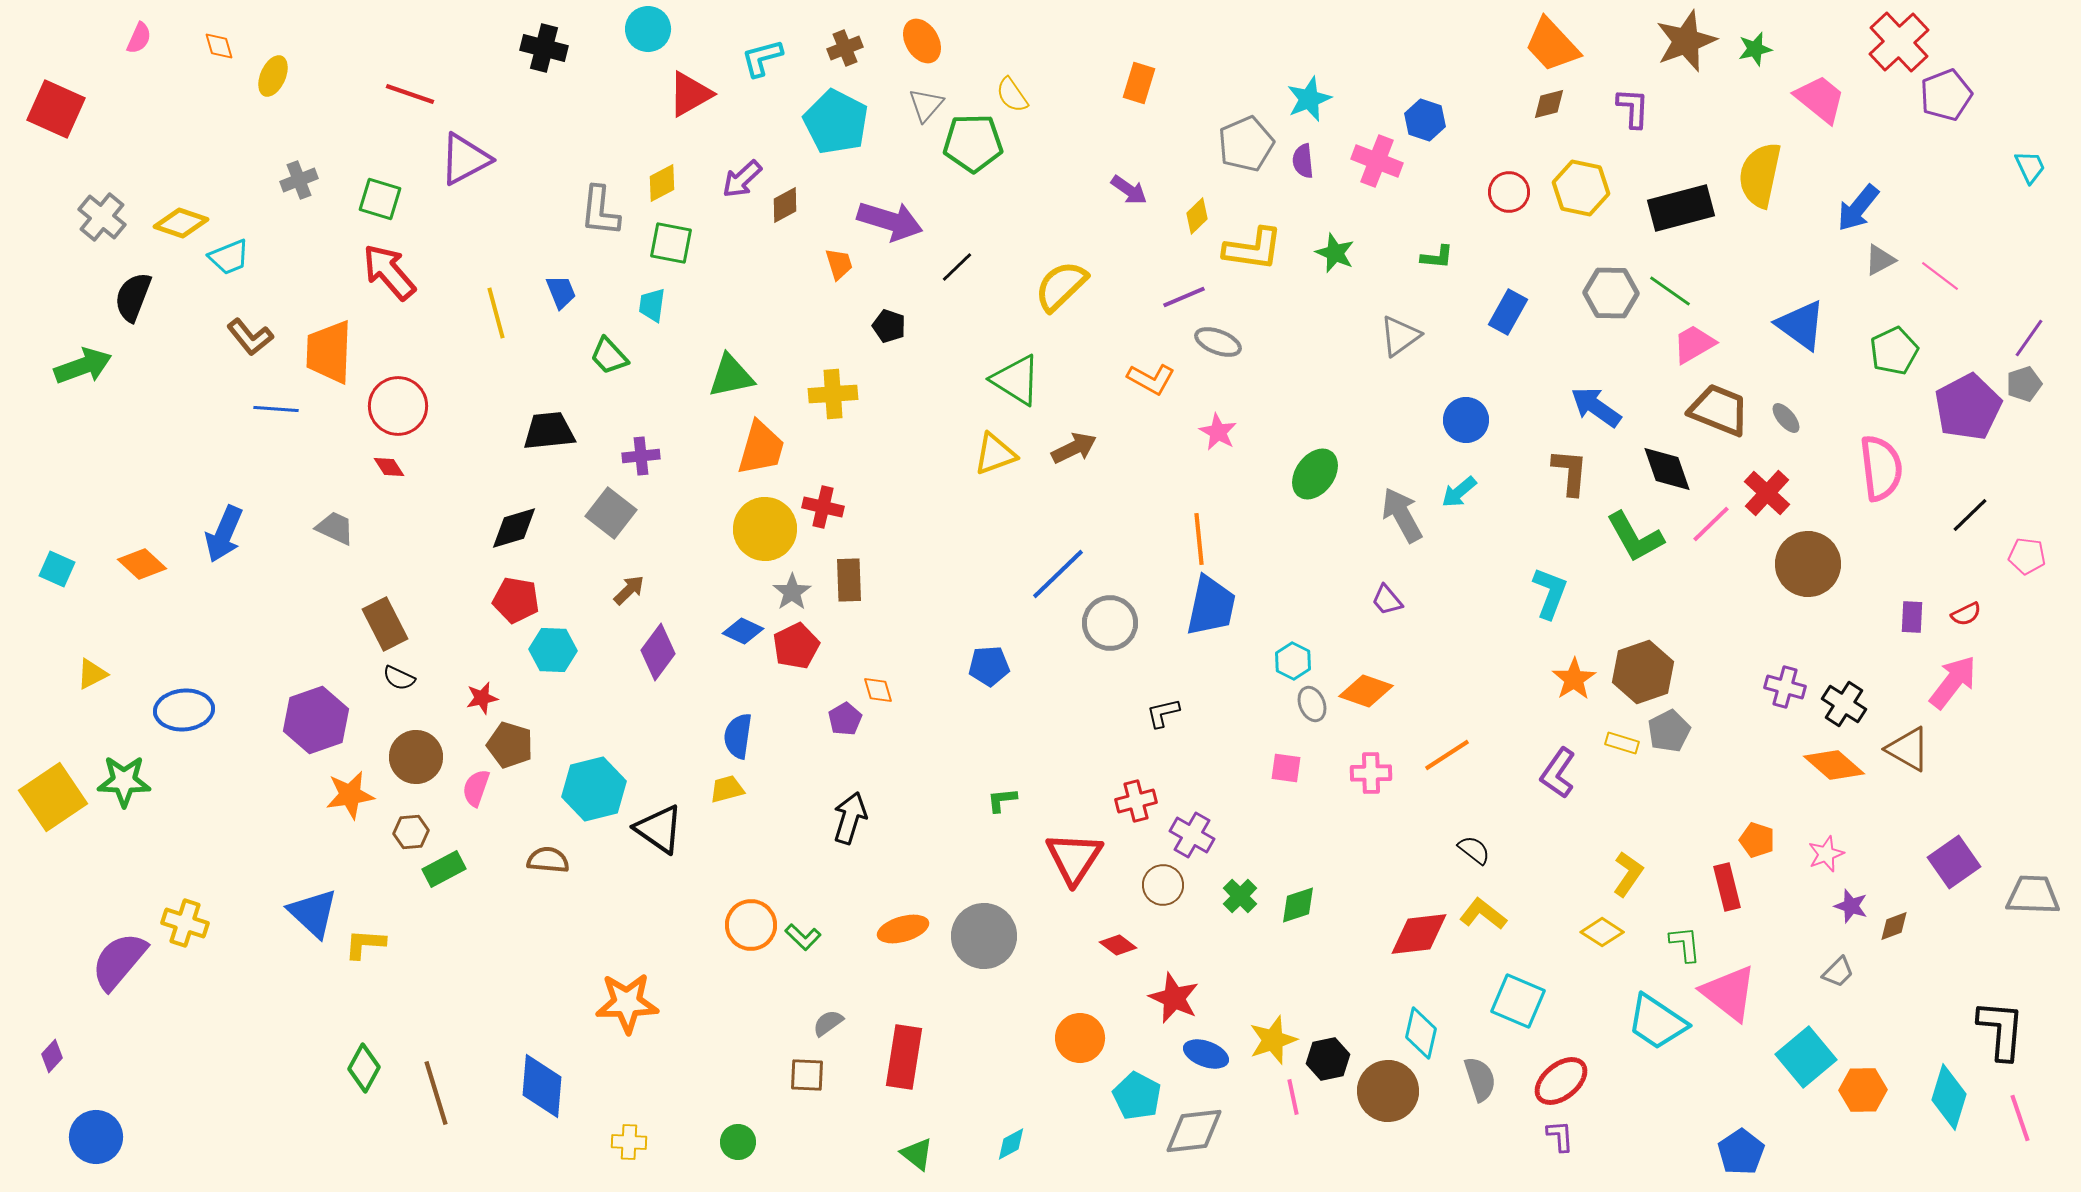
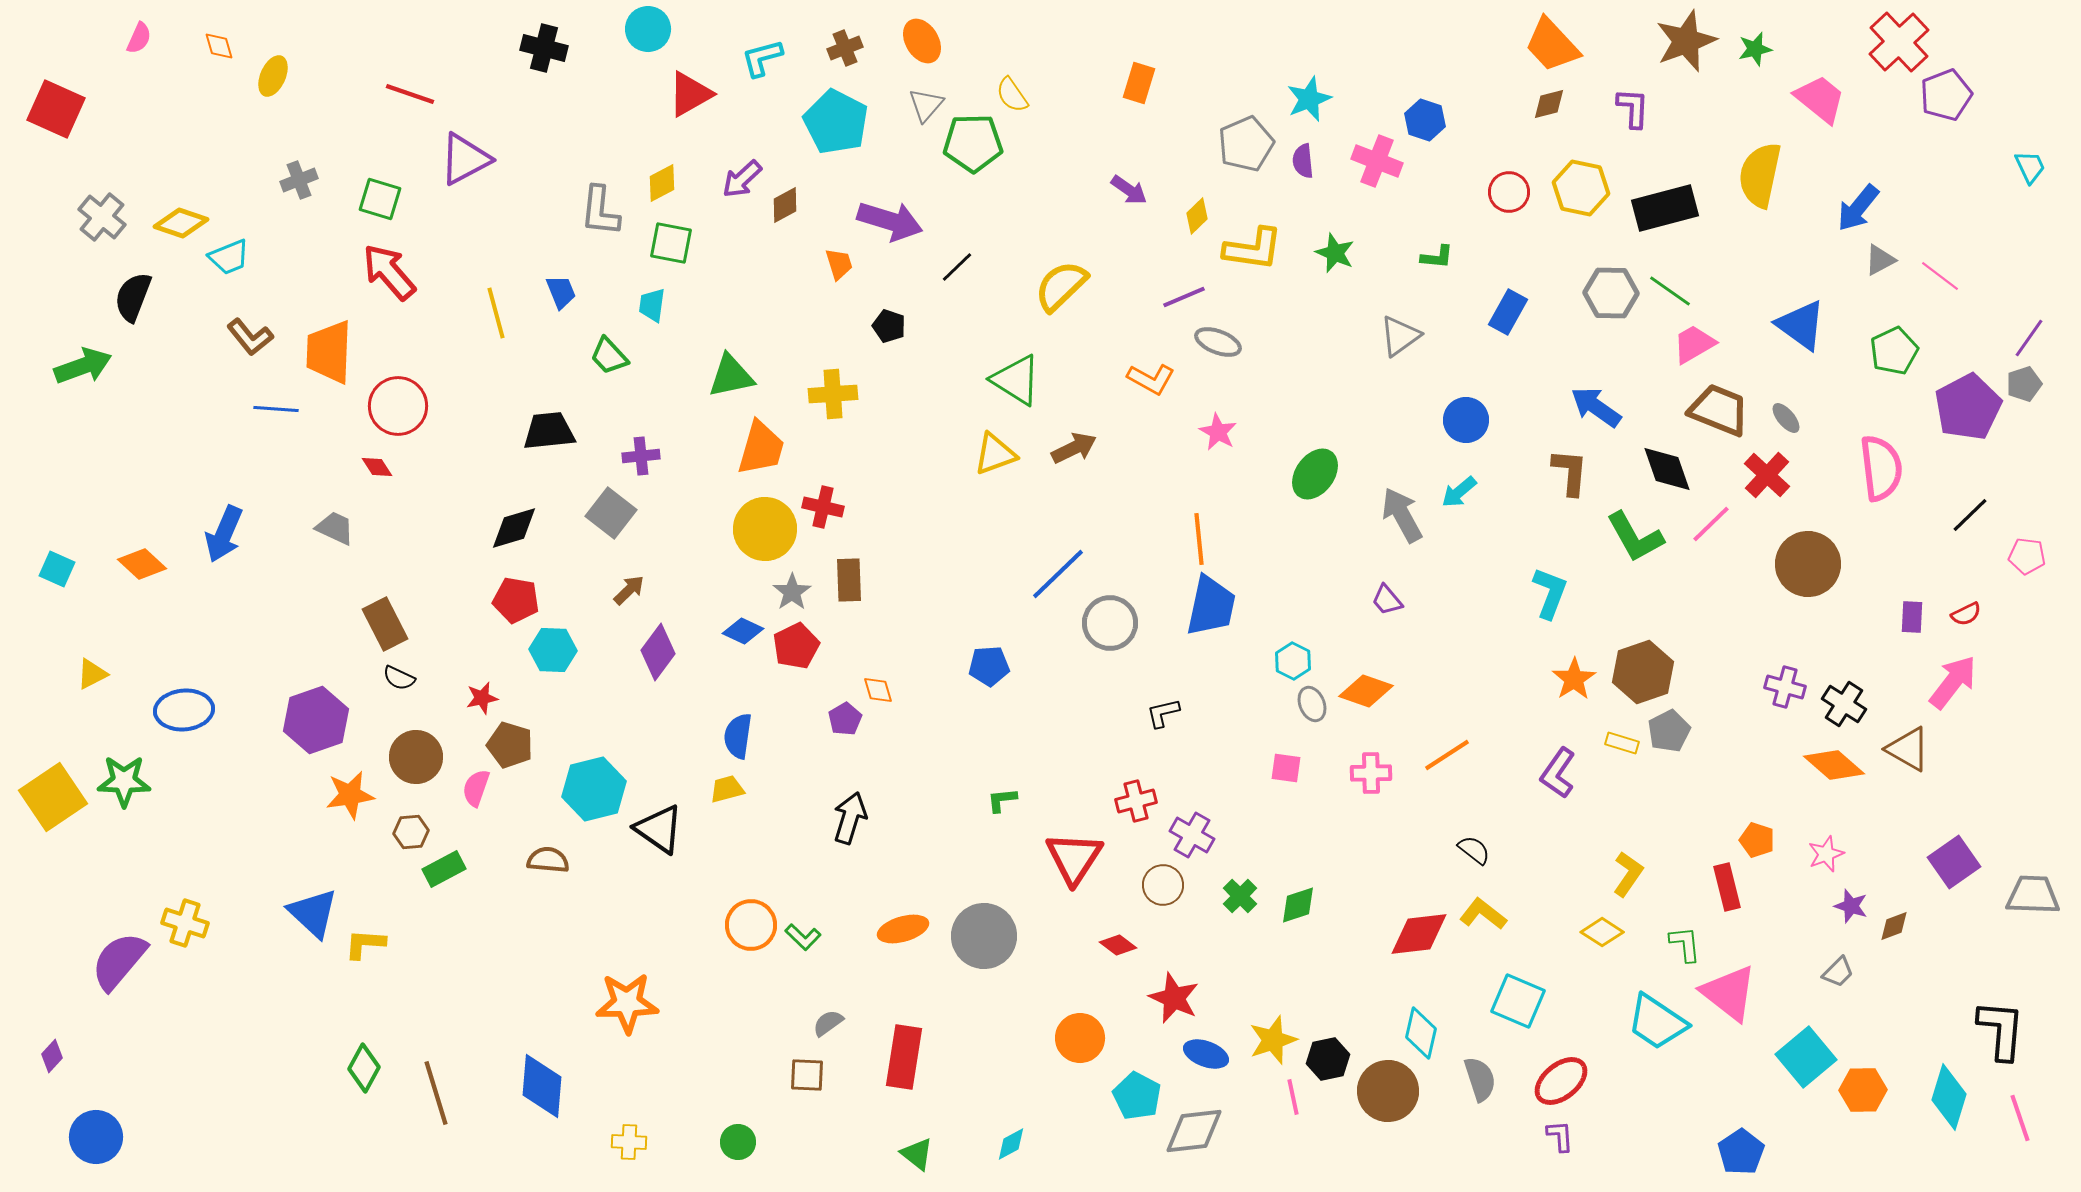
black rectangle at (1681, 208): moved 16 px left
red diamond at (389, 467): moved 12 px left
red cross at (1767, 493): moved 18 px up
